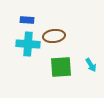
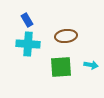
blue rectangle: rotated 56 degrees clockwise
brown ellipse: moved 12 px right
cyan arrow: rotated 48 degrees counterclockwise
